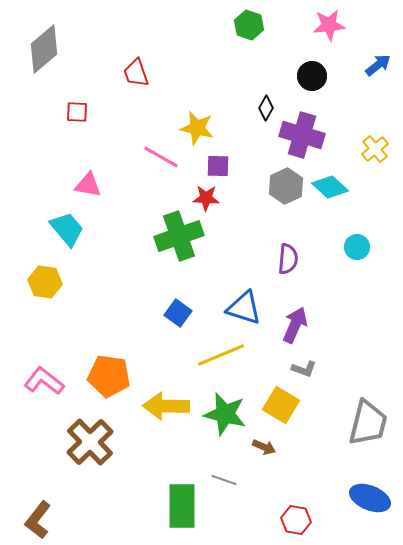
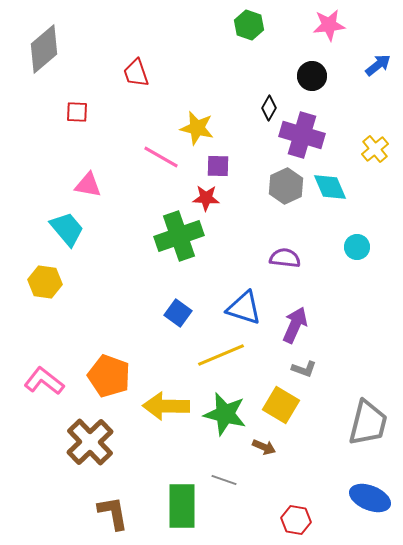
black diamond: moved 3 px right
cyan diamond: rotated 24 degrees clockwise
purple semicircle: moved 3 px left, 1 px up; rotated 88 degrees counterclockwise
orange pentagon: rotated 12 degrees clockwise
brown L-shape: moved 75 px right, 7 px up; rotated 132 degrees clockwise
